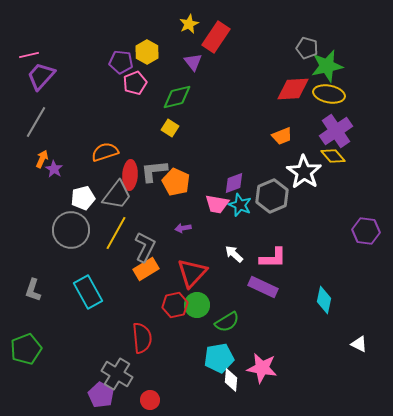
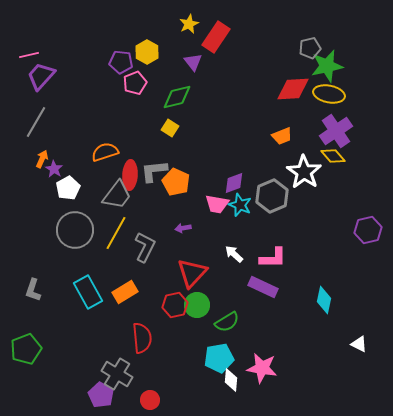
gray pentagon at (307, 48): moved 3 px right; rotated 30 degrees counterclockwise
white pentagon at (83, 198): moved 15 px left, 10 px up; rotated 15 degrees counterclockwise
gray circle at (71, 230): moved 4 px right
purple hexagon at (366, 231): moved 2 px right, 1 px up; rotated 20 degrees counterclockwise
orange rectangle at (146, 269): moved 21 px left, 23 px down
